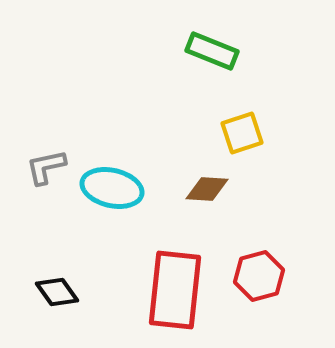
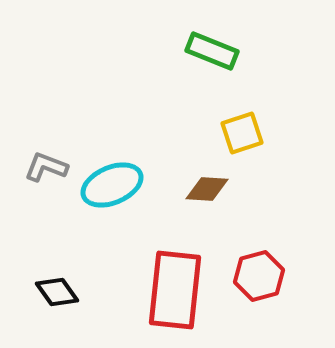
gray L-shape: rotated 33 degrees clockwise
cyan ellipse: moved 3 px up; rotated 36 degrees counterclockwise
